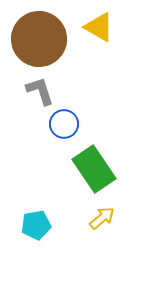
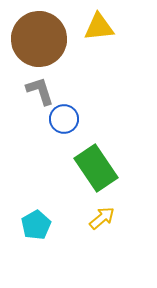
yellow triangle: rotated 36 degrees counterclockwise
blue circle: moved 5 px up
green rectangle: moved 2 px right, 1 px up
cyan pentagon: rotated 20 degrees counterclockwise
